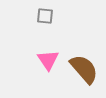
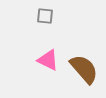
pink triangle: rotated 30 degrees counterclockwise
